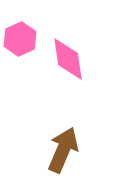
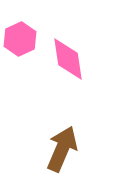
brown arrow: moved 1 px left, 1 px up
